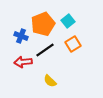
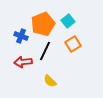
black line: moved 1 px down; rotated 30 degrees counterclockwise
